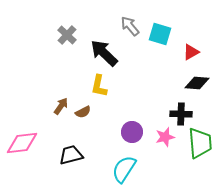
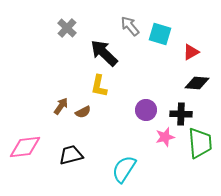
gray cross: moved 7 px up
purple circle: moved 14 px right, 22 px up
pink diamond: moved 3 px right, 4 px down
